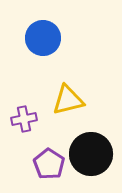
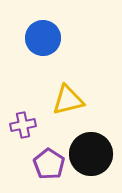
purple cross: moved 1 px left, 6 px down
